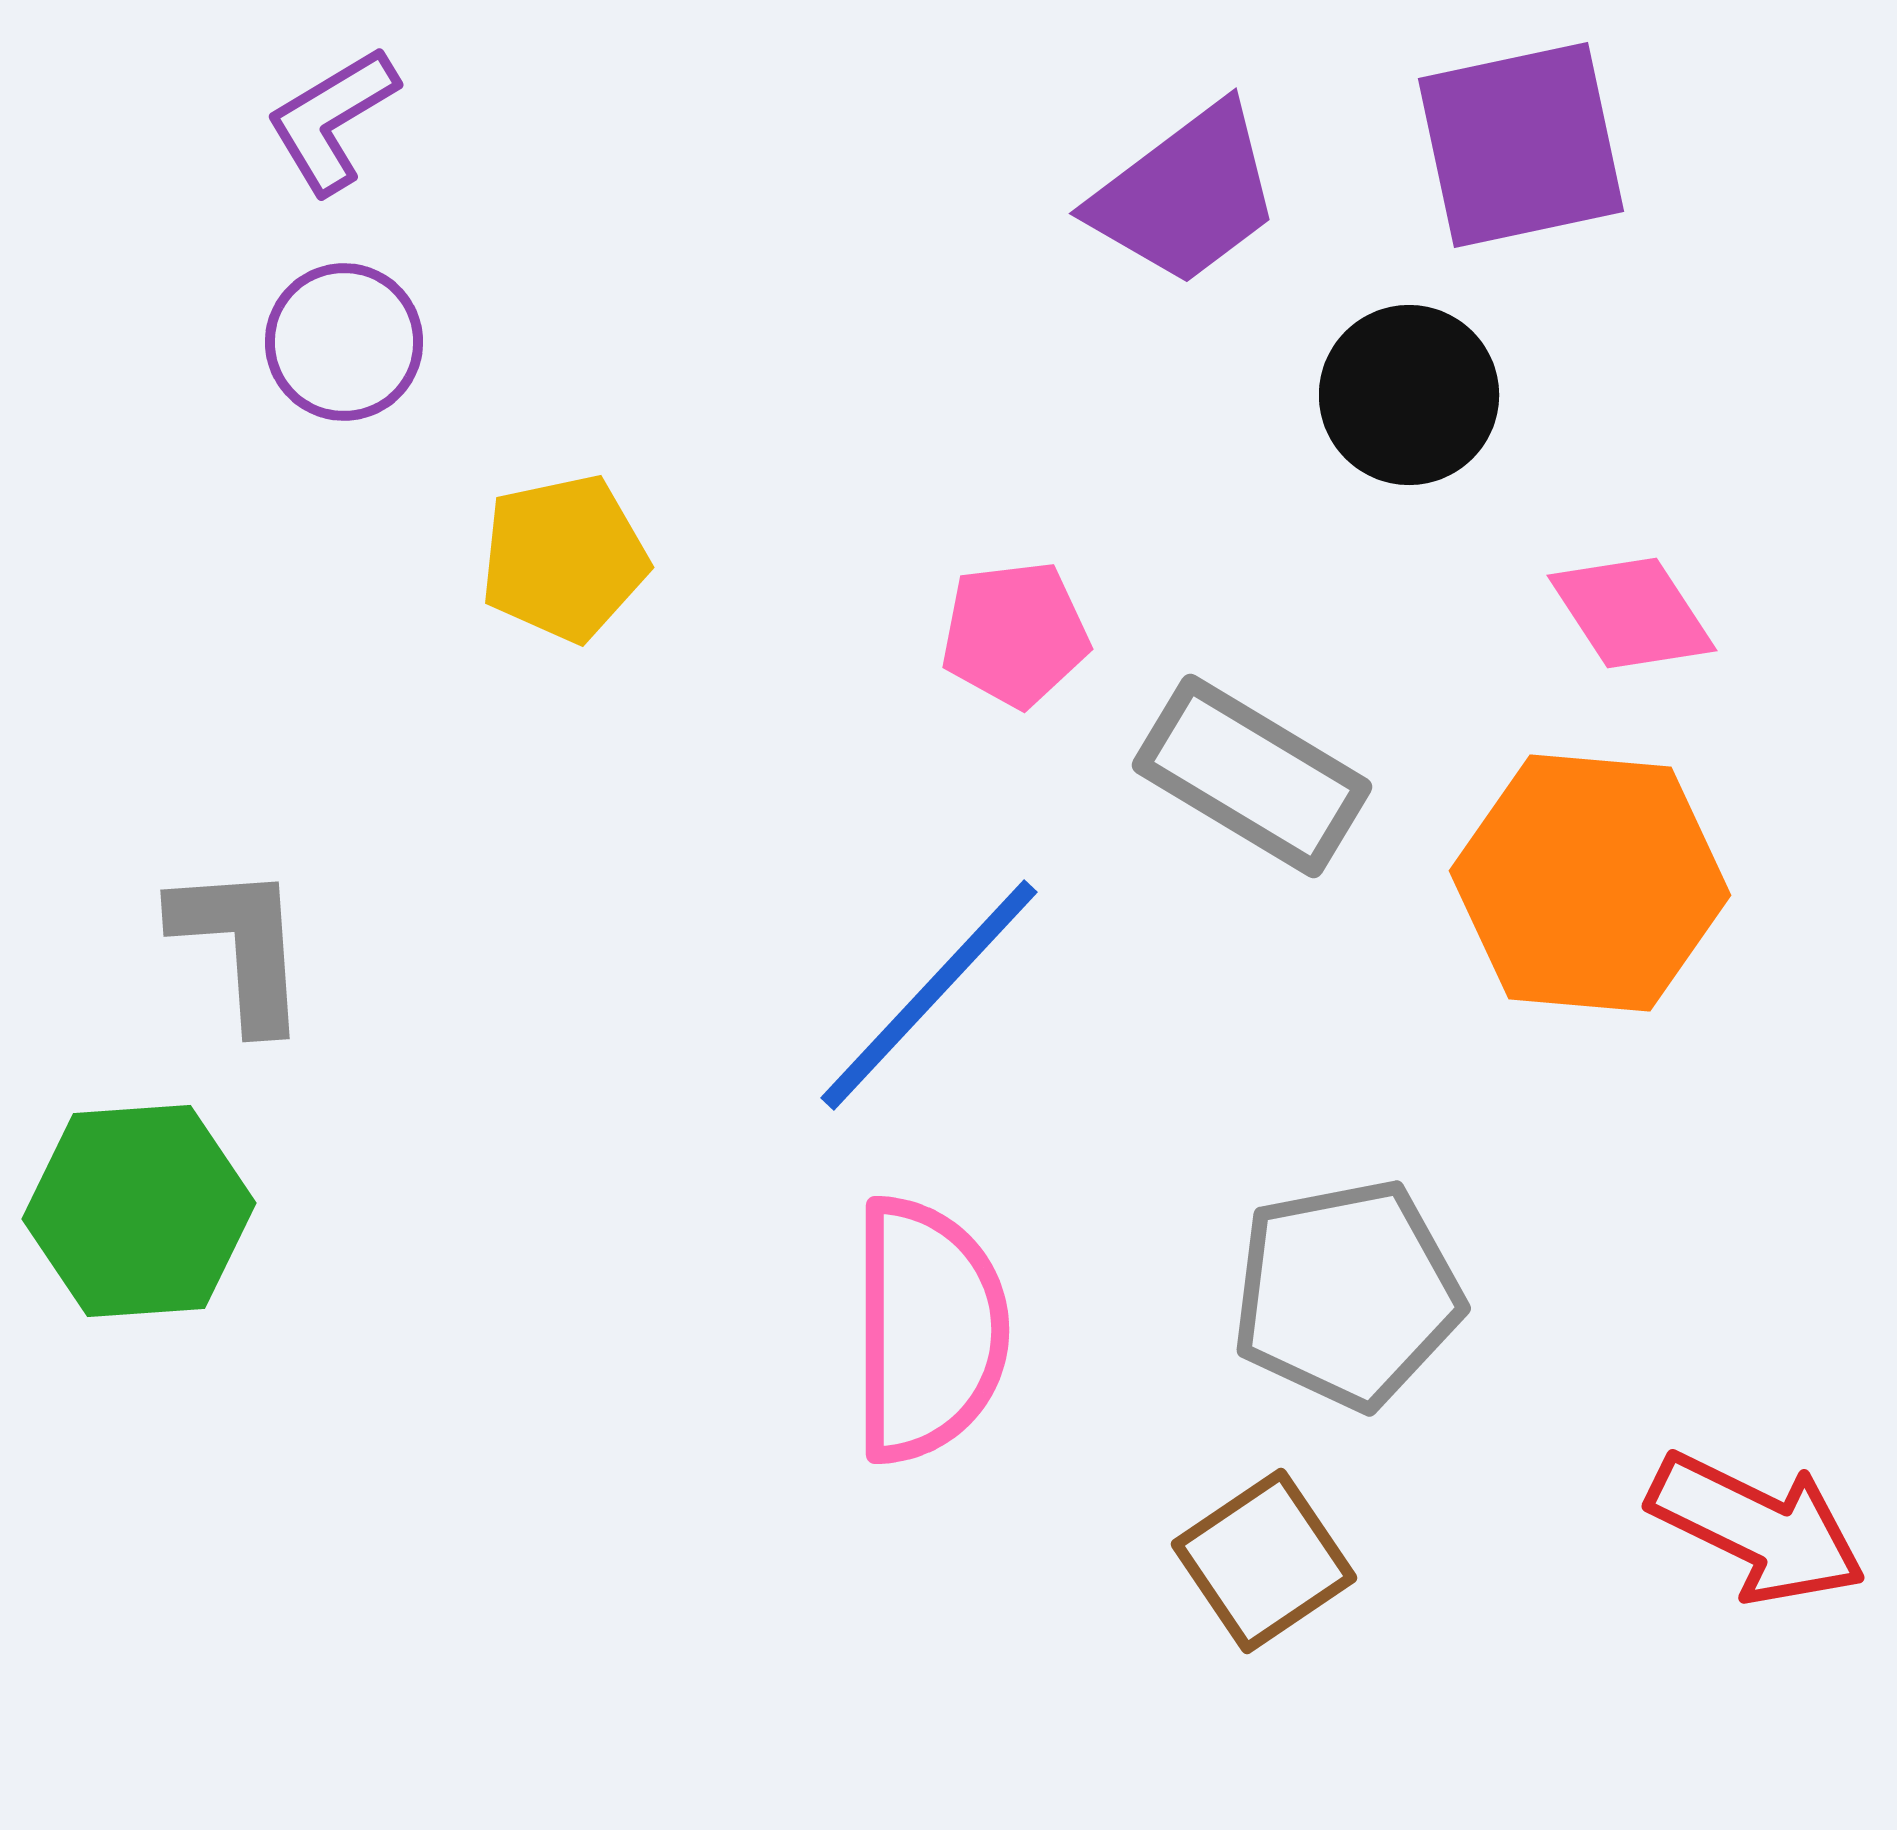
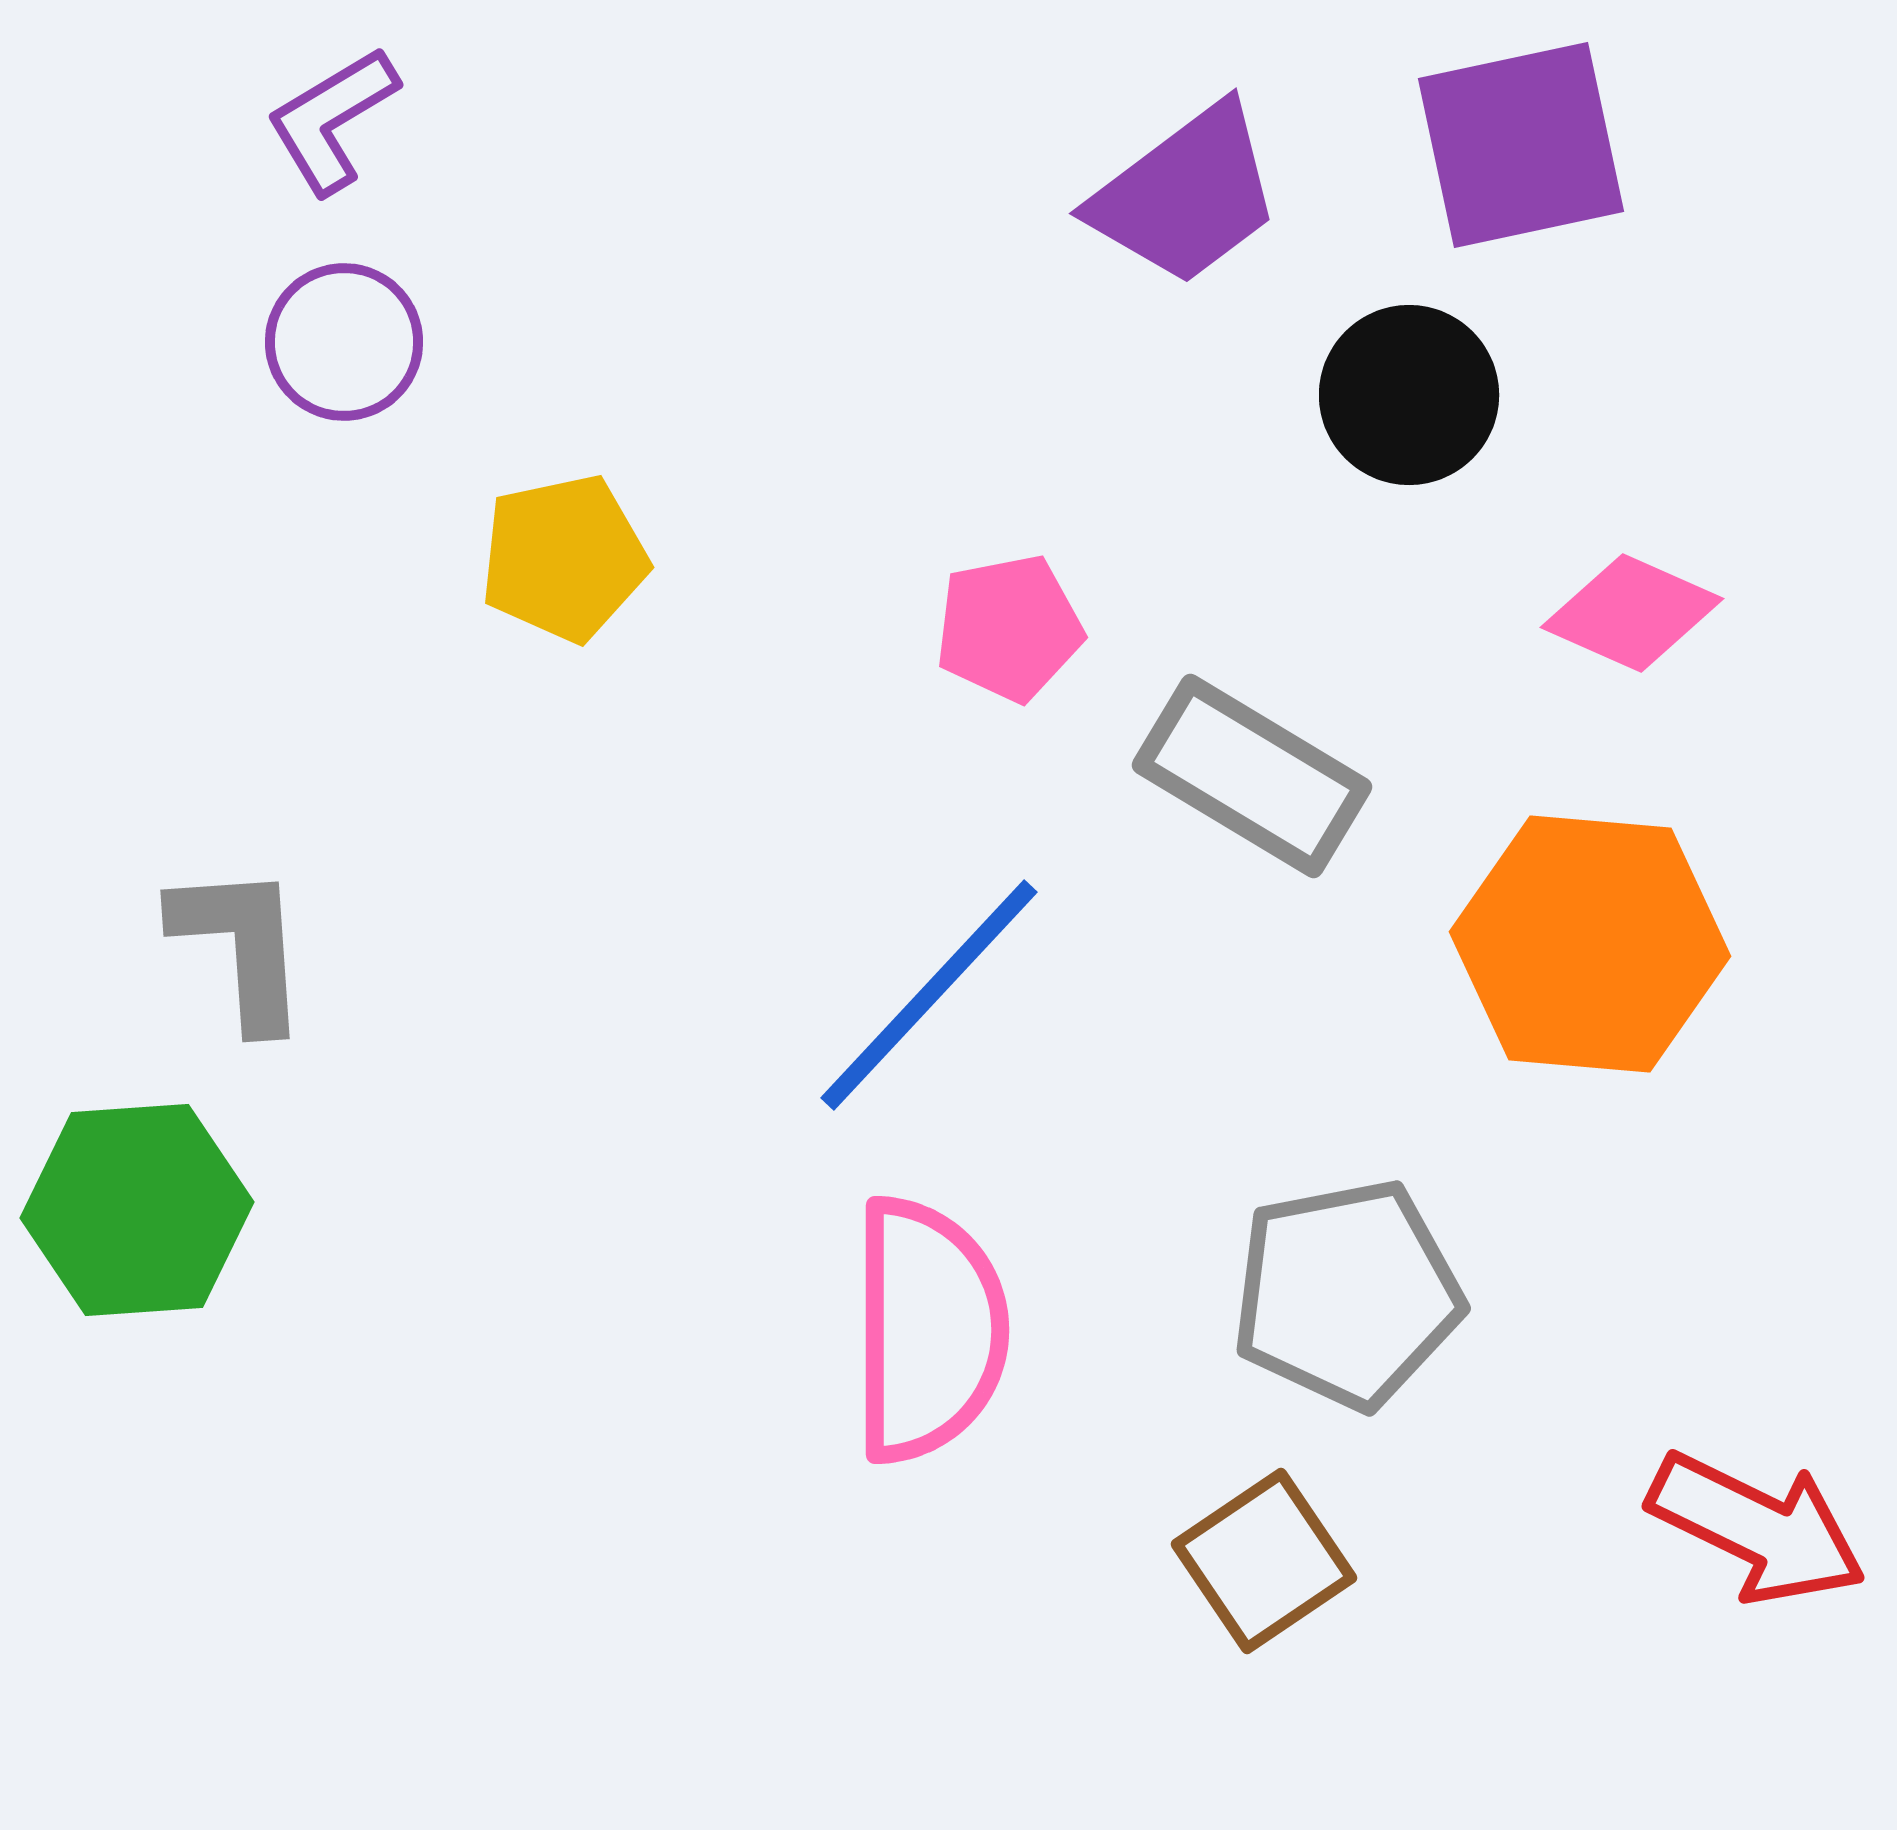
pink diamond: rotated 33 degrees counterclockwise
pink pentagon: moved 6 px left, 6 px up; rotated 4 degrees counterclockwise
orange hexagon: moved 61 px down
green hexagon: moved 2 px left, 1 px up
